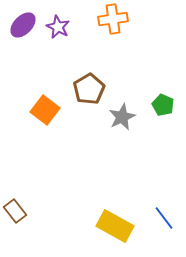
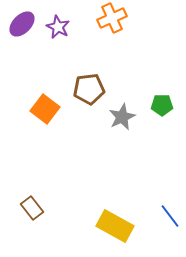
orange cross: moved 1 px left, 1 px up; rotated 16 degrees counterclockwise
purple ellipse: moved 1 px left, 1 px up
brown pentagon: rotated 24 degrees clockwise
green pentagon: moved 1 px left; rotated 25 degrees counterclockwise
orange square: moved 1 px up
brown rectangle: moved 17 px right, 3 px up
blue line: moved 6 px right, 2 px up
